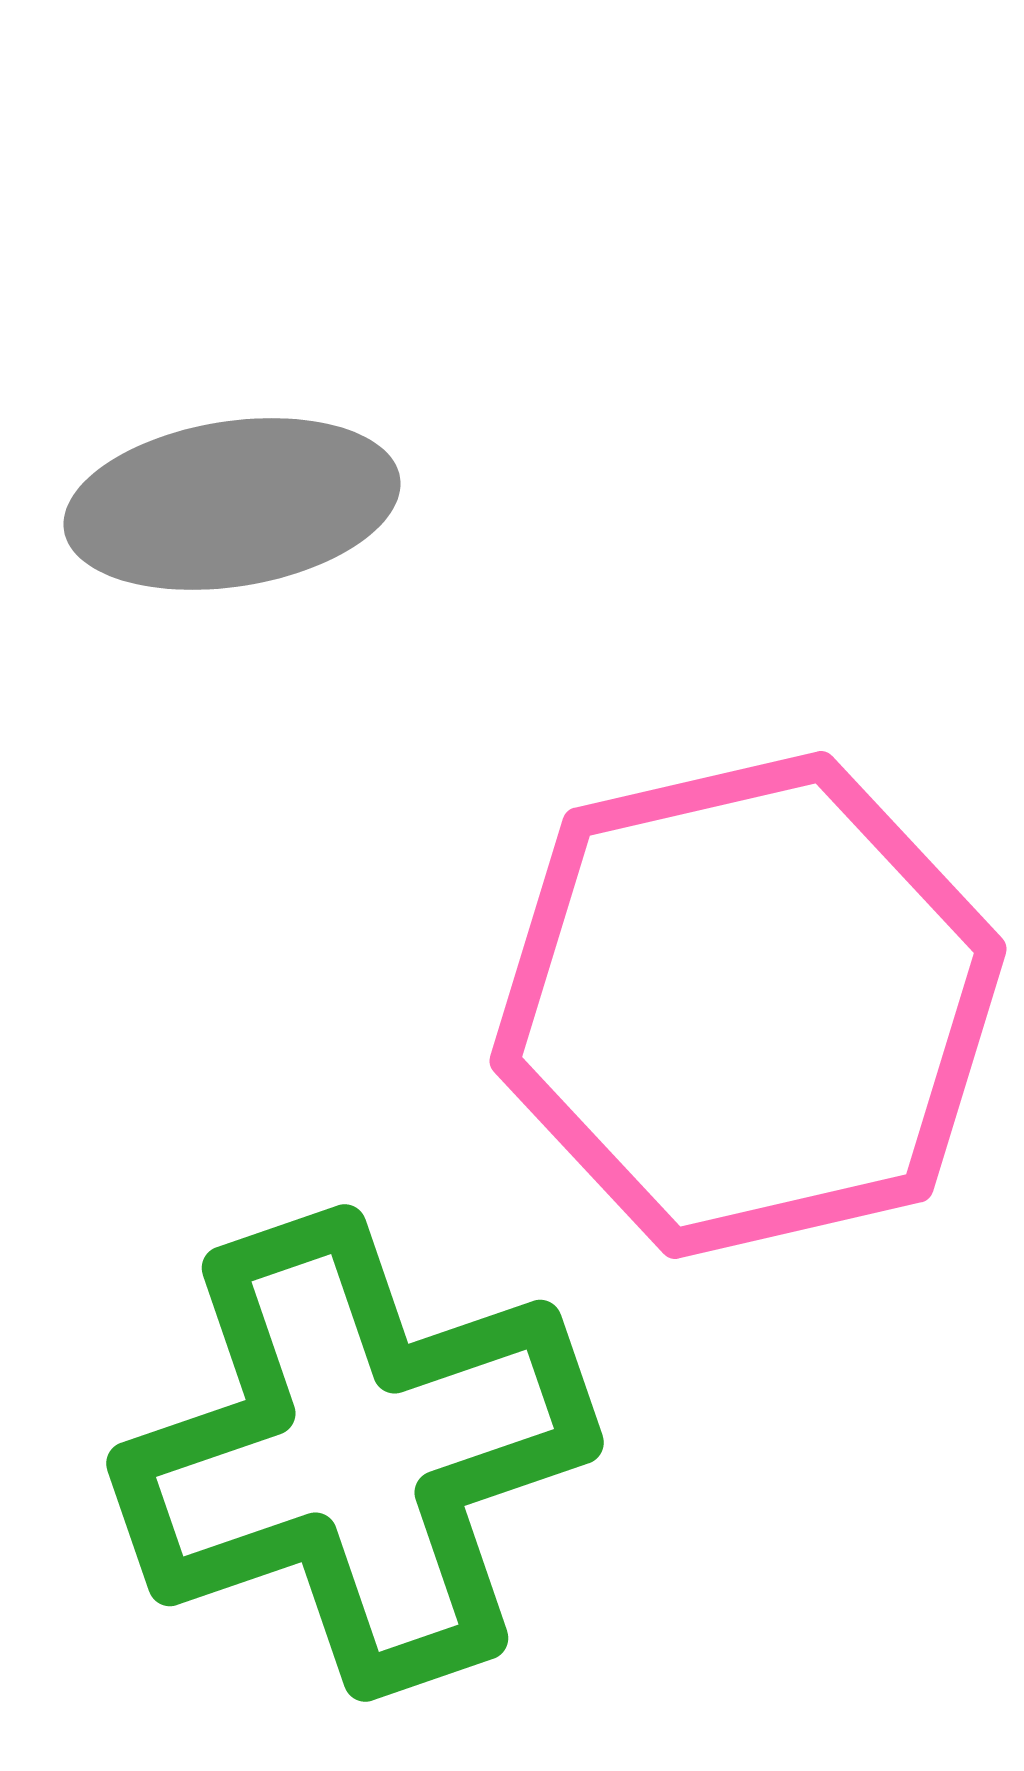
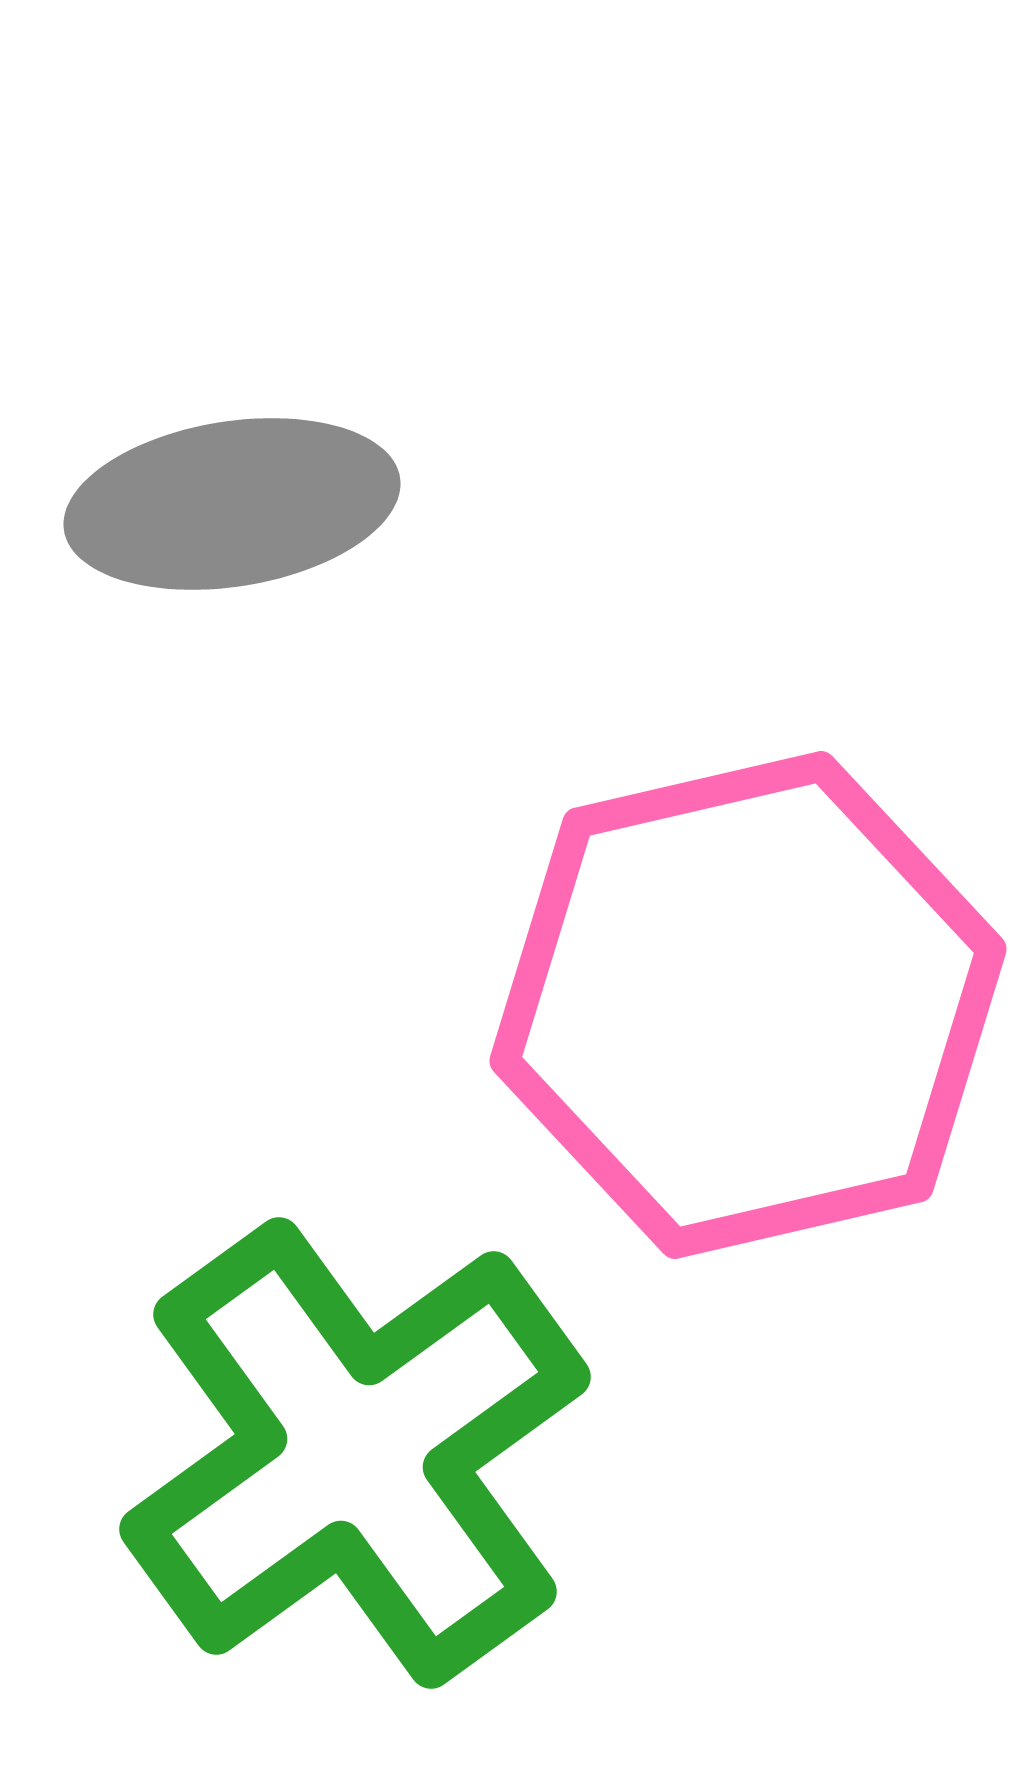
green cross: rotated 17 degrees counterclockwise
